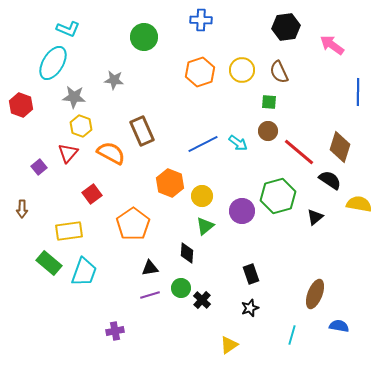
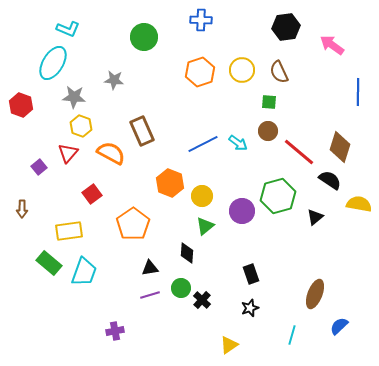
blue semicircle at (339, 326): rotated 54 degrees counterclockwise
